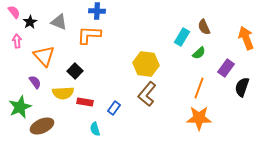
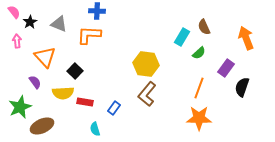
gray triangle: moved 2 px down
orange triangle: moved 1 px right, 1 px down
